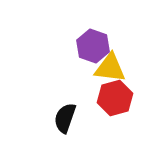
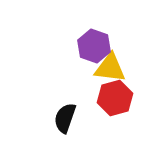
purple hexagon: moved 1 px right
